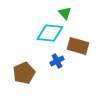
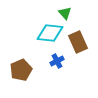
brown rectangle: moved 4 px up; rotated 50 degrees clockwise
brown pentagon: moved 3 px left, 3 px up
